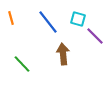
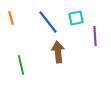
cyan square: moved 2 px left, 1 px up; rotated 28 degrees counterclockwise
purple line: rotated 42 degrees clockwise
brown arrow: moved 5 px left, 2 px up
green line: moved 1 px left, 1 px down; rotated 30 degrees clockwise
